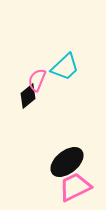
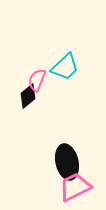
black ellipse: rotated 64 degrees counterclockwise
